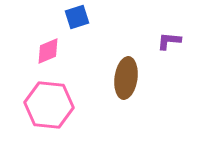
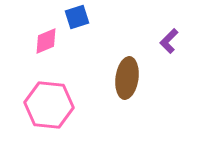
purple L-shape: rotated 50 degrees counterclockwise
pink diamond: moved 2 px left, 10 px up
brown ellipse: moved 1 px right
